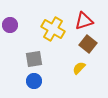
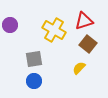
yellow cross: moved 1 px right, 1 px down
